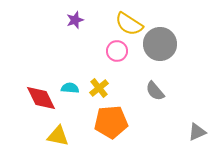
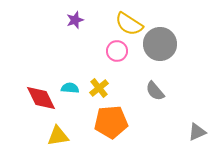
yellow triangle: rotated 20 degrees counterclockwise
